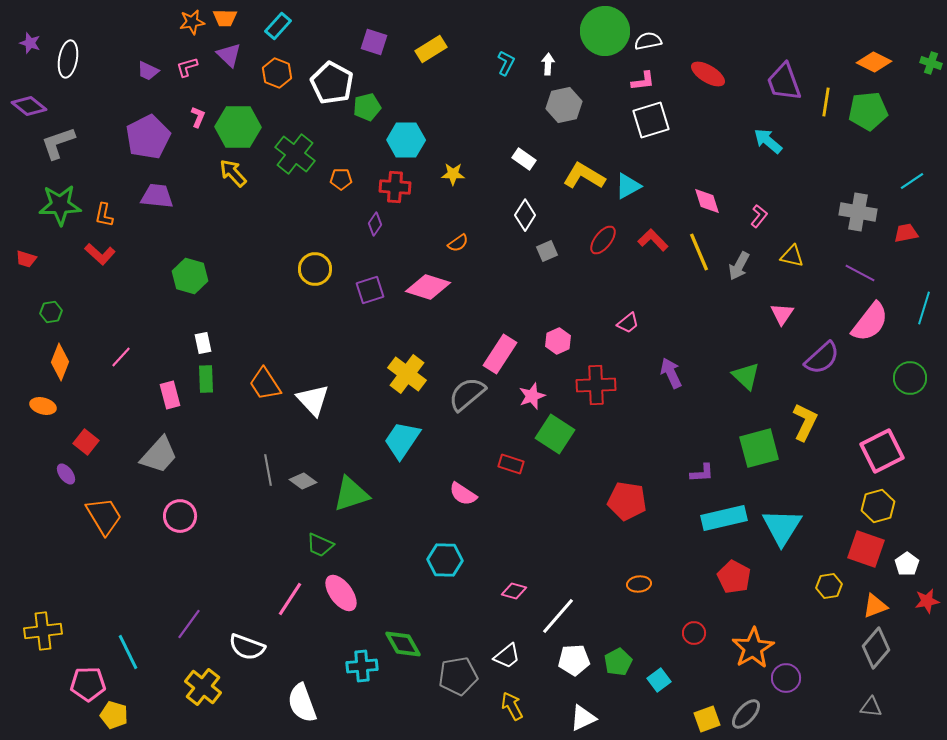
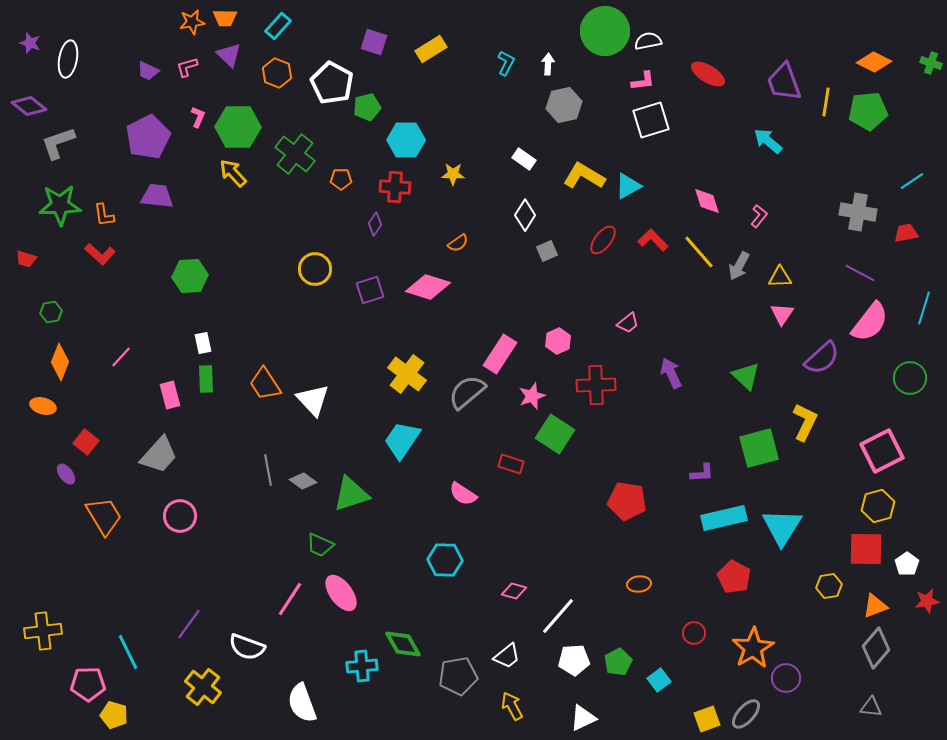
orange L-shape at (104, 215): rotated 20 degrees counterclockwise
yellow line at (699, 252): rotated 18 degrees counterclockwise
yellow triangle at (792, 256): moved 12 px left, 21 px down; rotated 15 degrees counterclockwise
green hexagon at (190, 276): rotated 20 degrees counterclockwise
gray semicircle at (467, 394): moved 2 px up
red square at (866, 549): rotated 18 degrees counterclockwise
